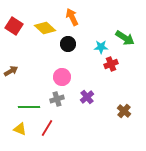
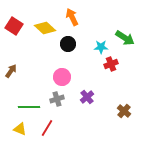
brown arrow: rotated 24 degrees counterclockwise
